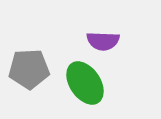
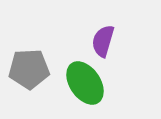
purple semicircle: rotated 104 degrees clockwise
